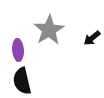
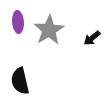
purple ellipse: moved 28 px up
black semicircle: moved 2 px left
